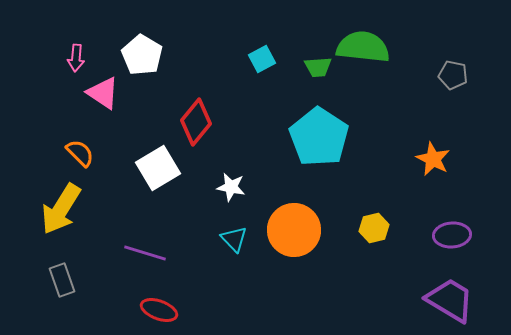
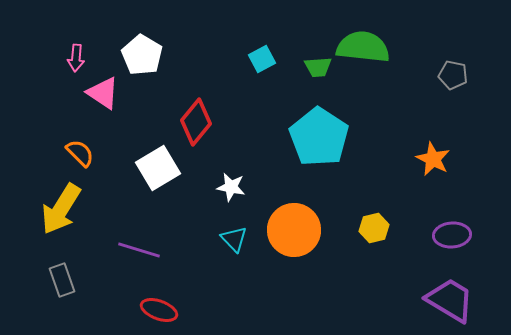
purple line: moved 6 px left, 3 px up
